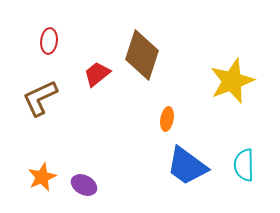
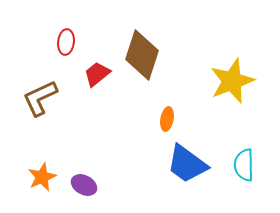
red ellipse: moved 17 px right, 1 px down
blue trapezoid: moved 2 px up
